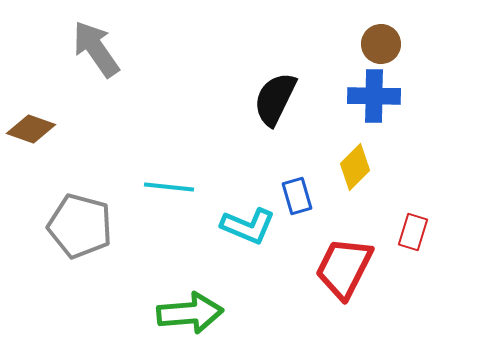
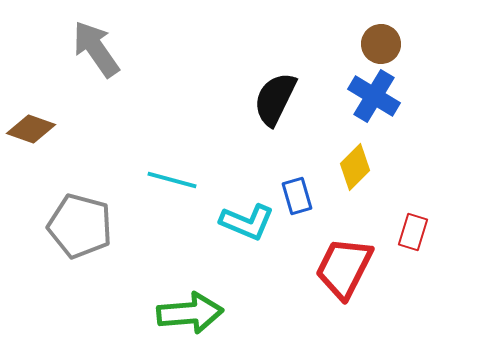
blue cross: rotated 30 degrees clockwise
cyan line: moved 3 px right, 7 px up; rotated 9 degrees clockwise
cyan L-shape: moved 1 px left, 4 px up
